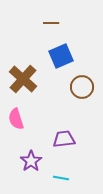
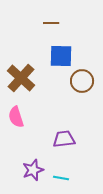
blue square: rotated 25 degrees clockwise
brown cross: moved 2 px left, 1 px up
brown circle: moved 6 px up
pink semicircle: moved 2 px up
purple star: moved 2 px right, 9 px down; rotated 15 degrees clockwise
